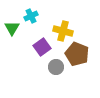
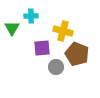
cyan cross: rotated 24 degrees clockwise
purple square: moved 1 px down; rotated 30 degrees clockwise
